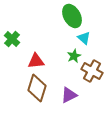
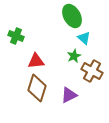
green cross: moved 4 px right, 3 px up; rotated 21 degrees counterclockwise
